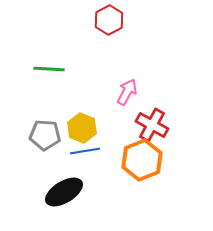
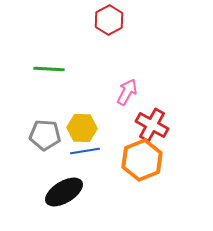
yellow hexagon: rotated 20 degrees counterclockwise
